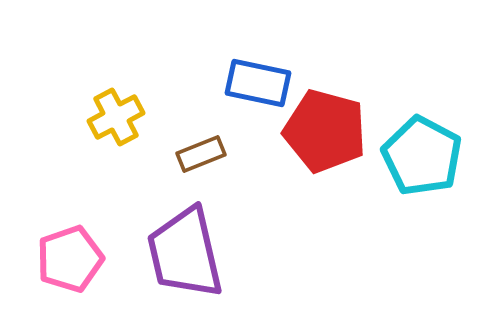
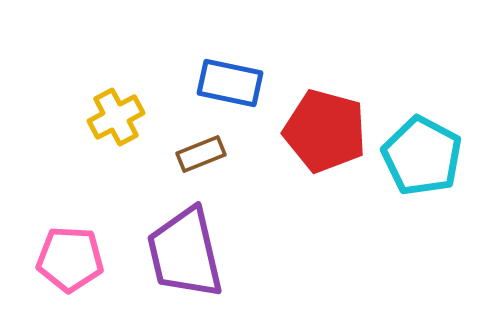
blue rectangle: moved 28 px left
pink pentagon: rotated 22 degrees clockwise
